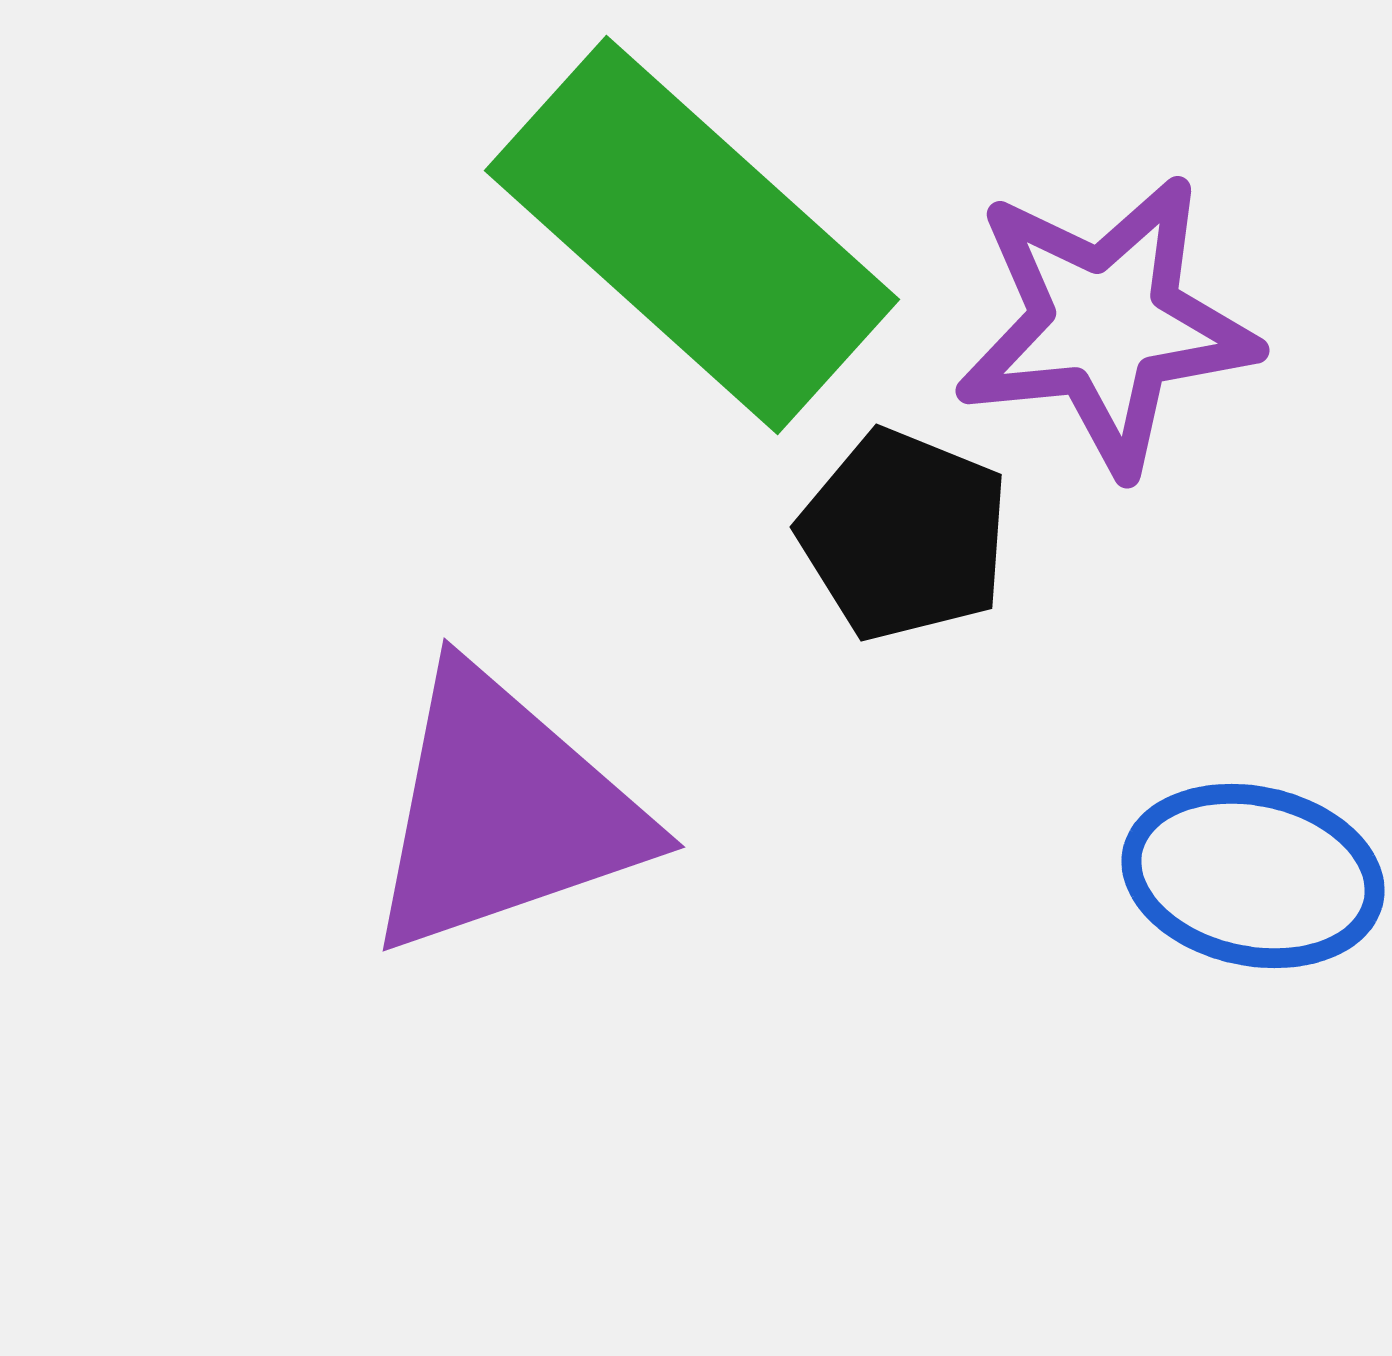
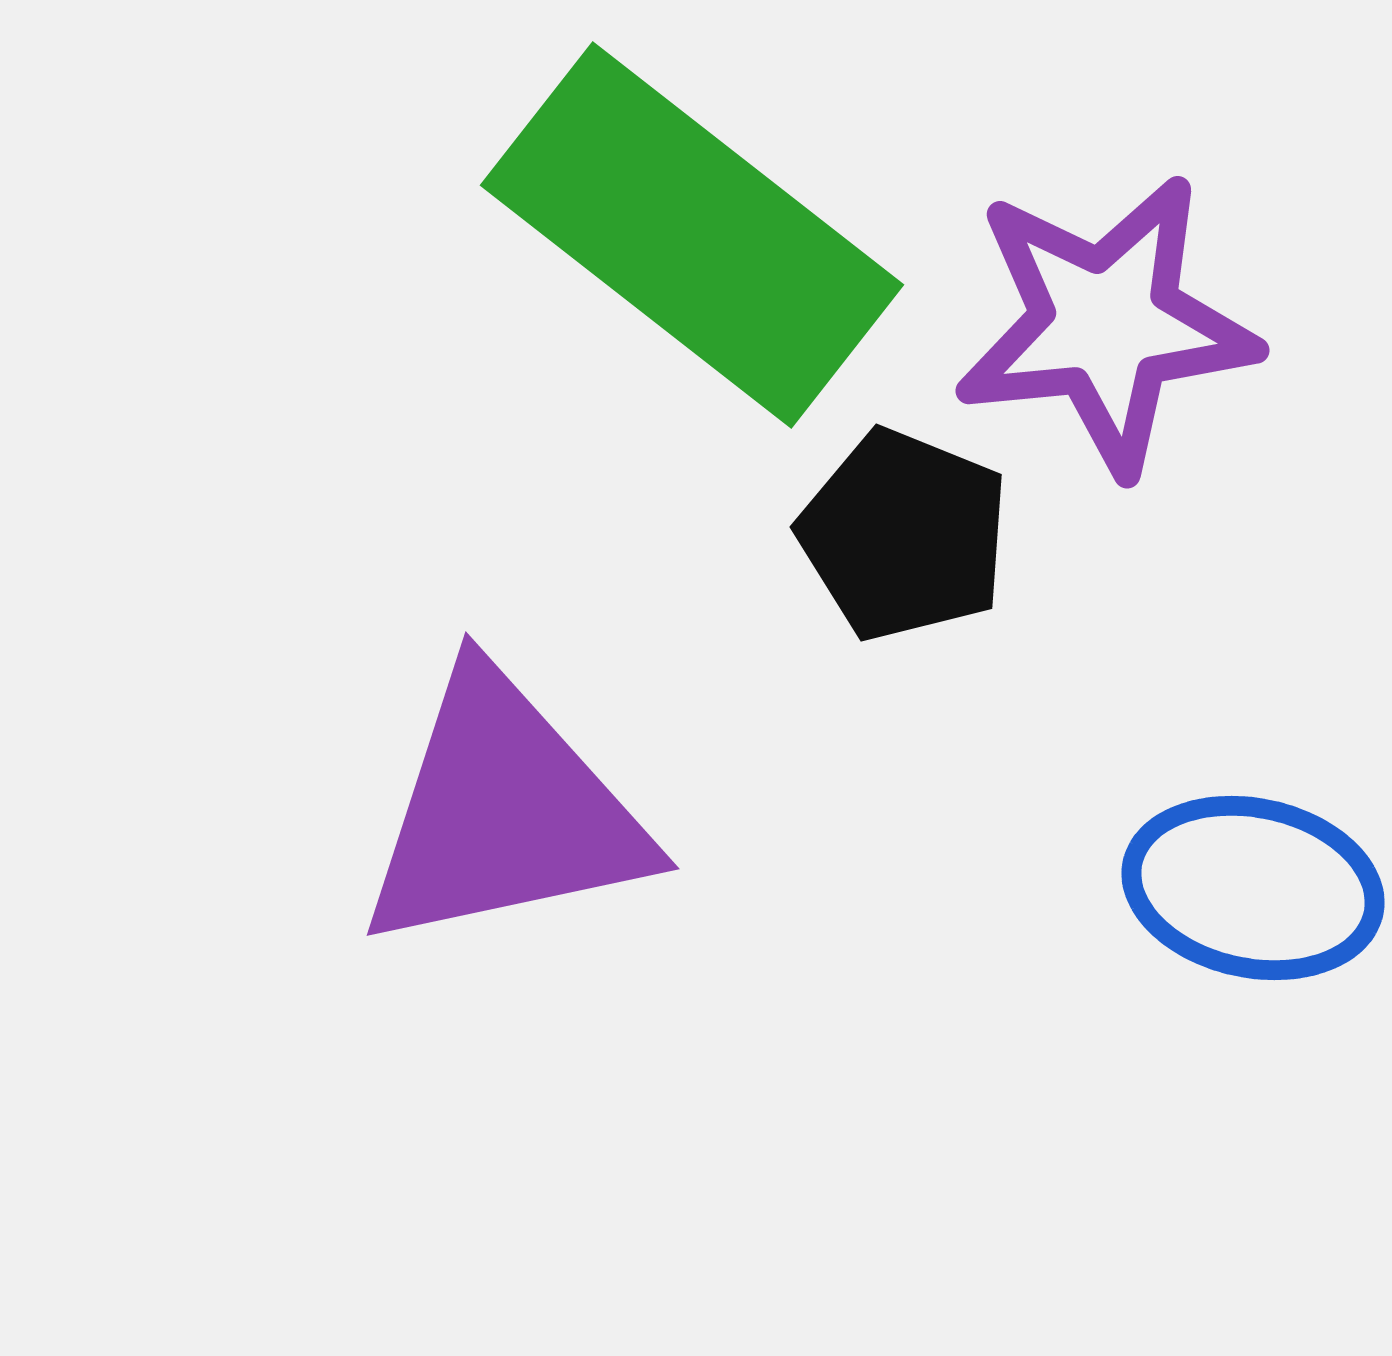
green rectangle: rotated 4 degrees counterclockwise
purple triangle: rotated 7 degrees clockwise
blue ellipse: moved 12 px down
